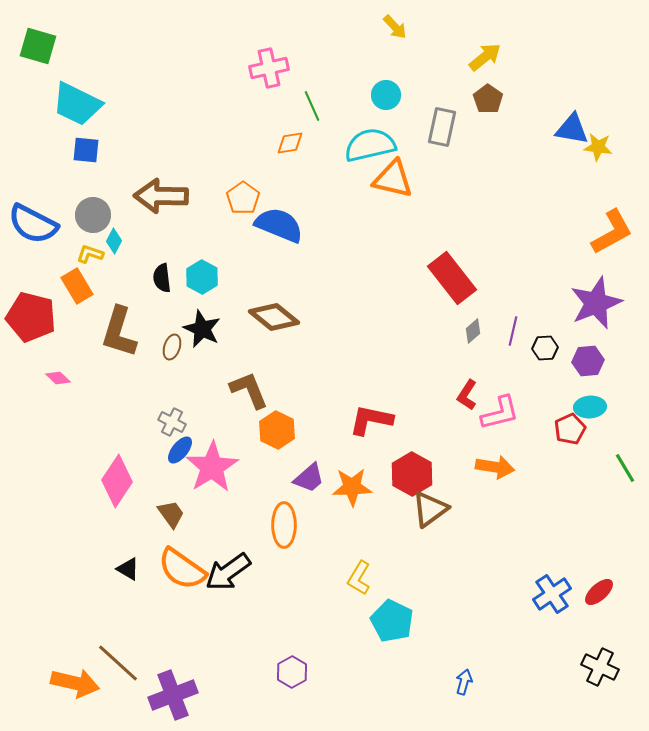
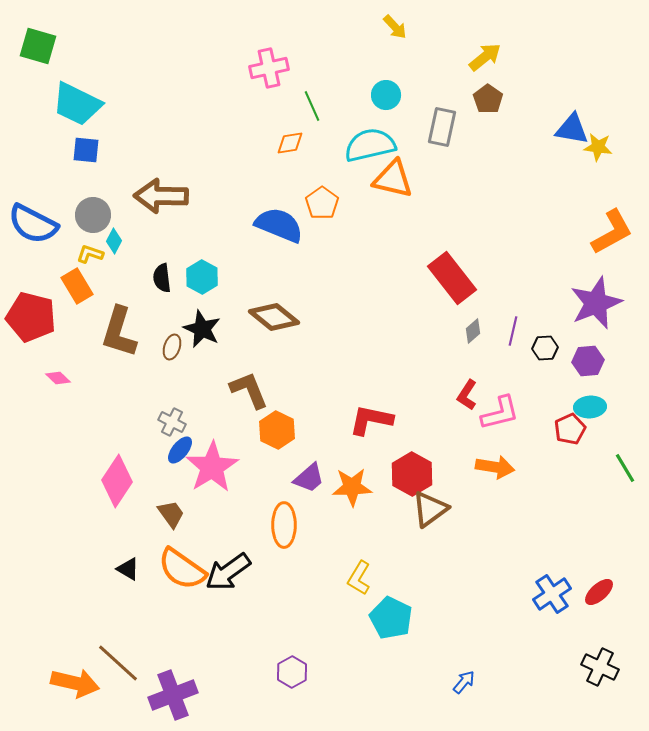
orange pentagon at (243, 198): moved 79 px right, 5 px down
cyan pentagon at (392, 621): moved 1 px left, 3 px up
blue arrow at (464, 682): rotated 25 degrees clockwise
